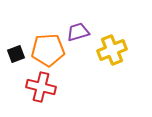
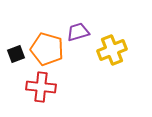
orange pentagon: moved 1 px left, 1 px up; rotated 20 degrees clockwise
red cross: rotated 8 degrees counterclockwise
